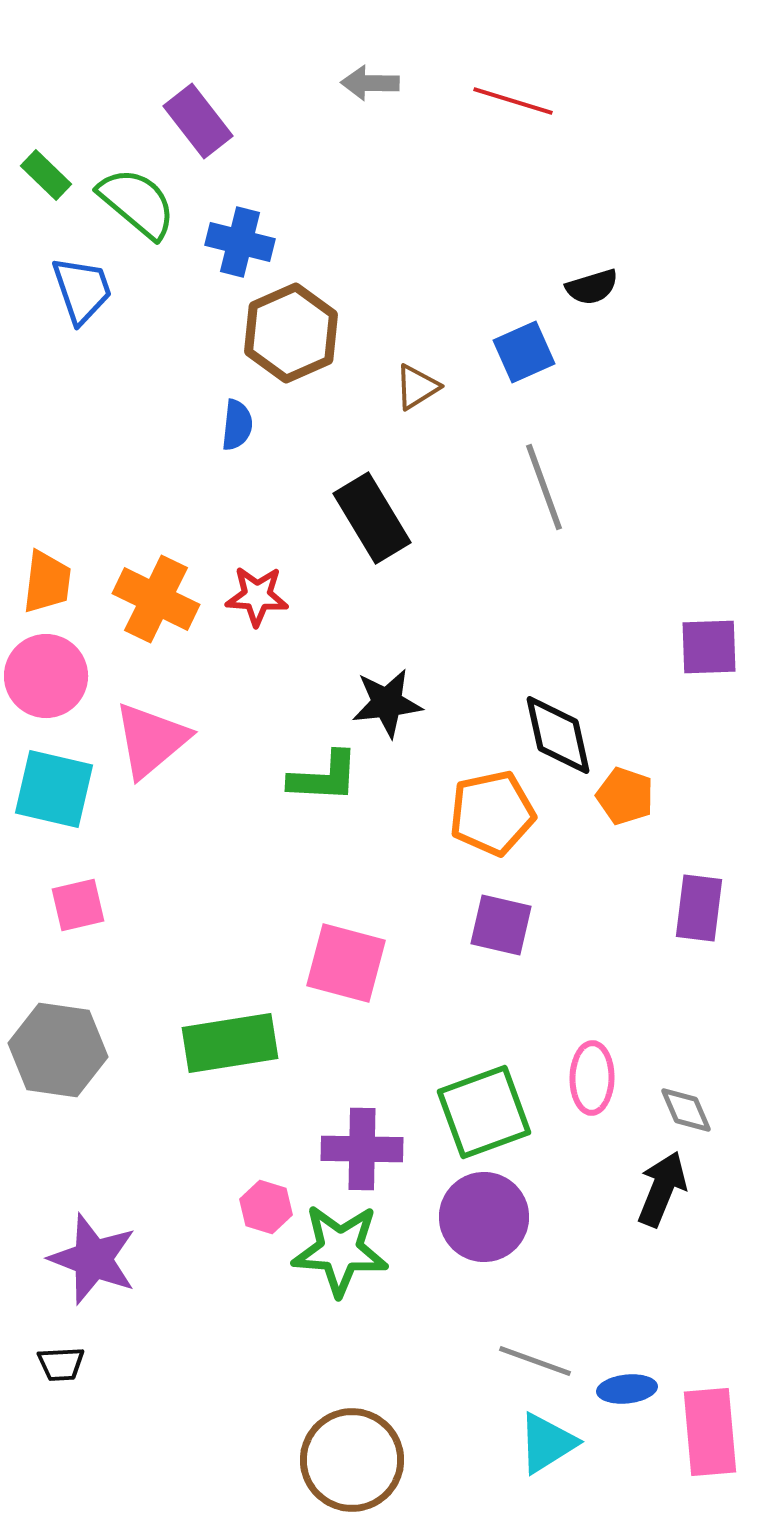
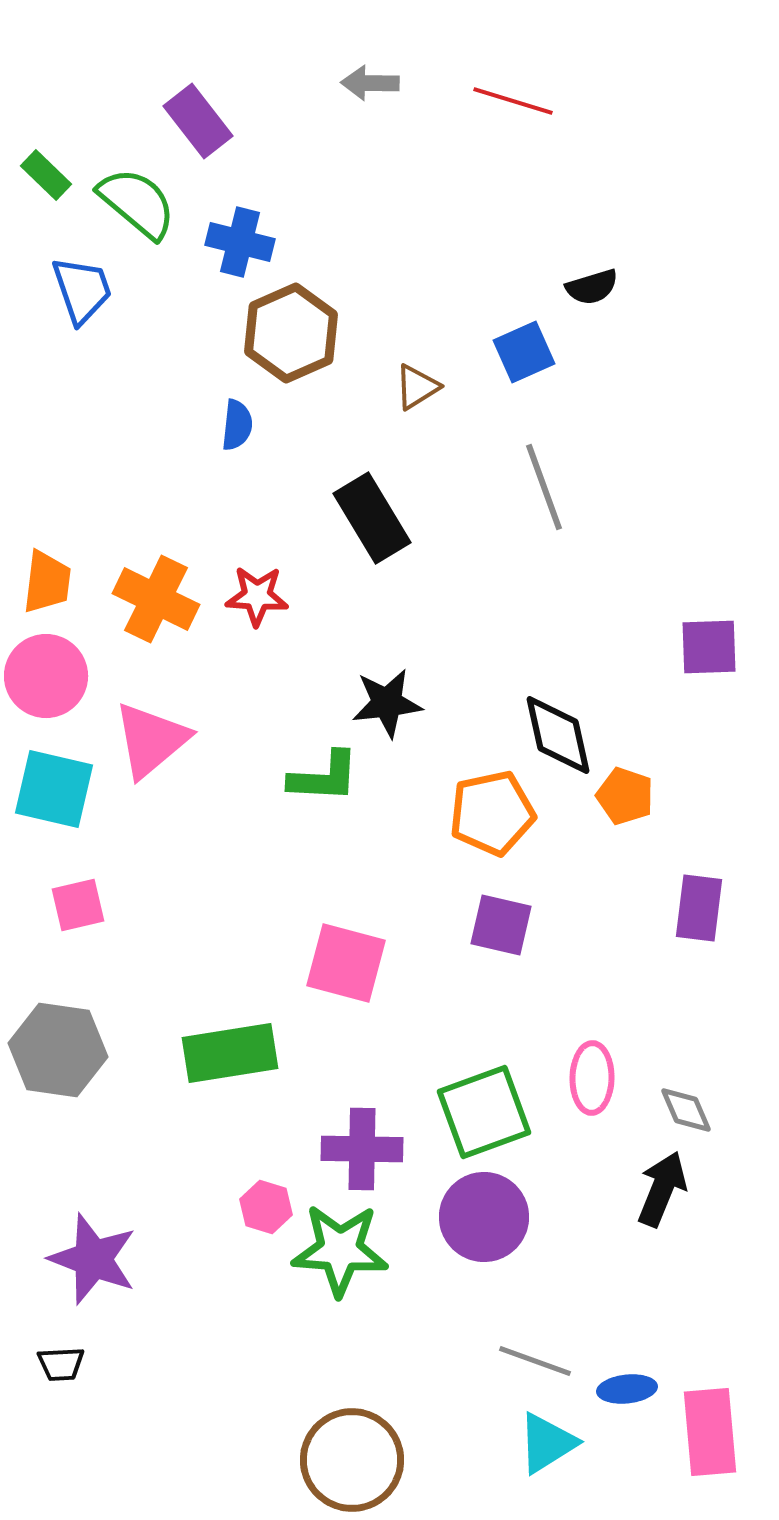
green rectangle at (230, 1043): moved 10 px down
